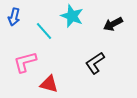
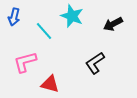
red triangle: moved 1 px right
